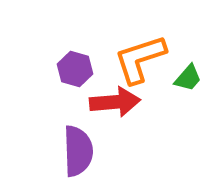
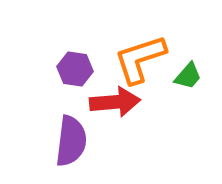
purple hexagon: rotated 8 degrees counterclockwise
green trapezoid: moved 2 px up
purple semicircle: moved 7 px left, 10 px up; rotated 9 degrees clockwise
